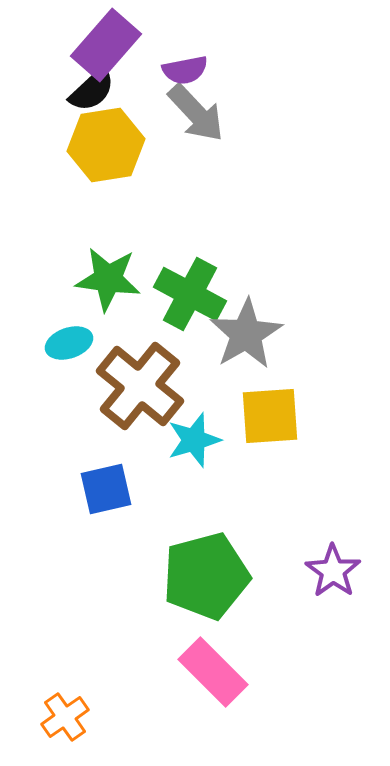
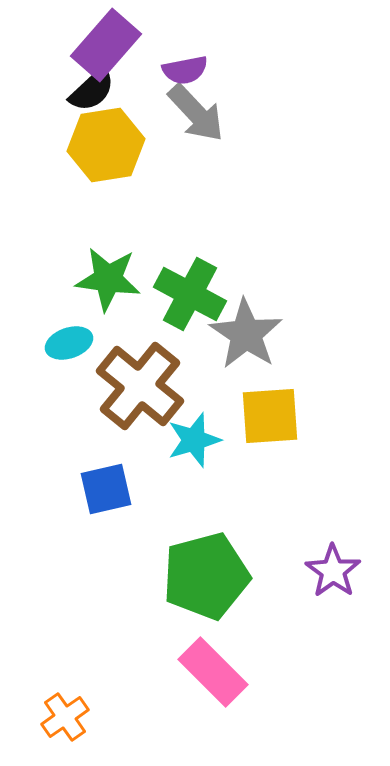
gray star: rotated 8 degrees counterclockwise
